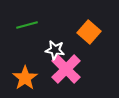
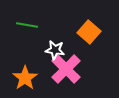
green line: rotated 25 degrees clockwise
